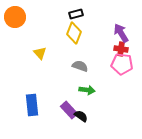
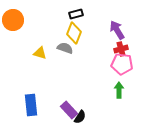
orange circle: moved 2 px left, 3 px down
purple arrow: moved 4 px left, 3 px up
red cross: rotated 24 degrees counterclockwise
yellow triangle: rotated 32 degrees counterclockwise
gray semicircle: moved 15 px left, 18 px up
green arrow: moved 32 px right; rotated 98 degrees counterclockwise
blue rectangle: moved 1 px left
black semicircle: moved 1 px left, 1 px down; rotated 88 degrees clockwise
